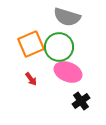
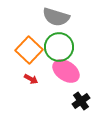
gray semicircle: moved 11 px left
orange square: moved 2 px left, 6 px down; rotated 24 degrees counterclockwise
pink ellipse: moved 2 px left, 1 px up; rotated 12 degrees clockwise
red arrow: rotated 24 degrees counterclockwise
